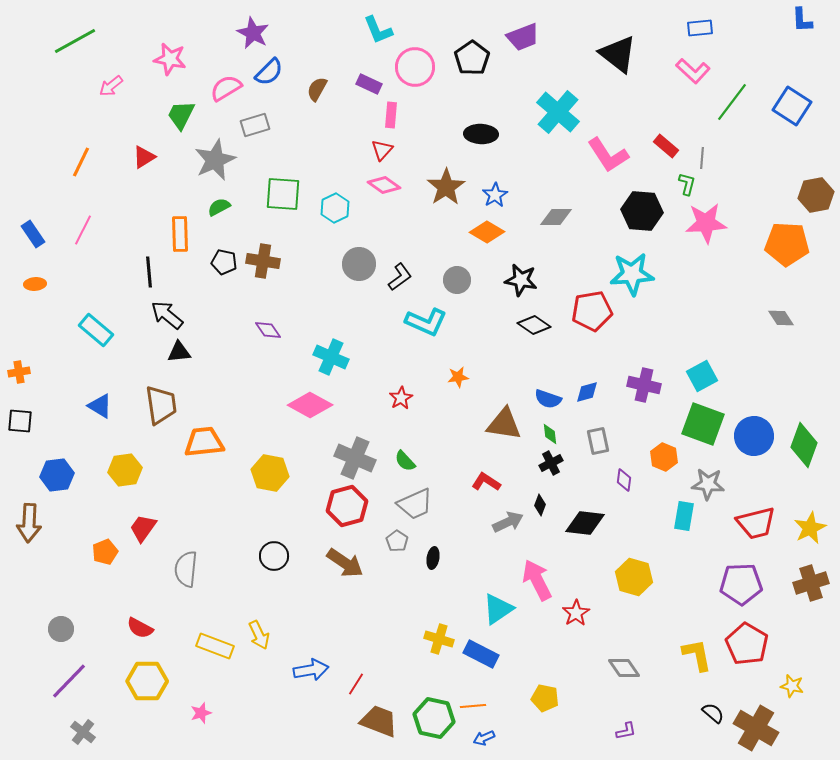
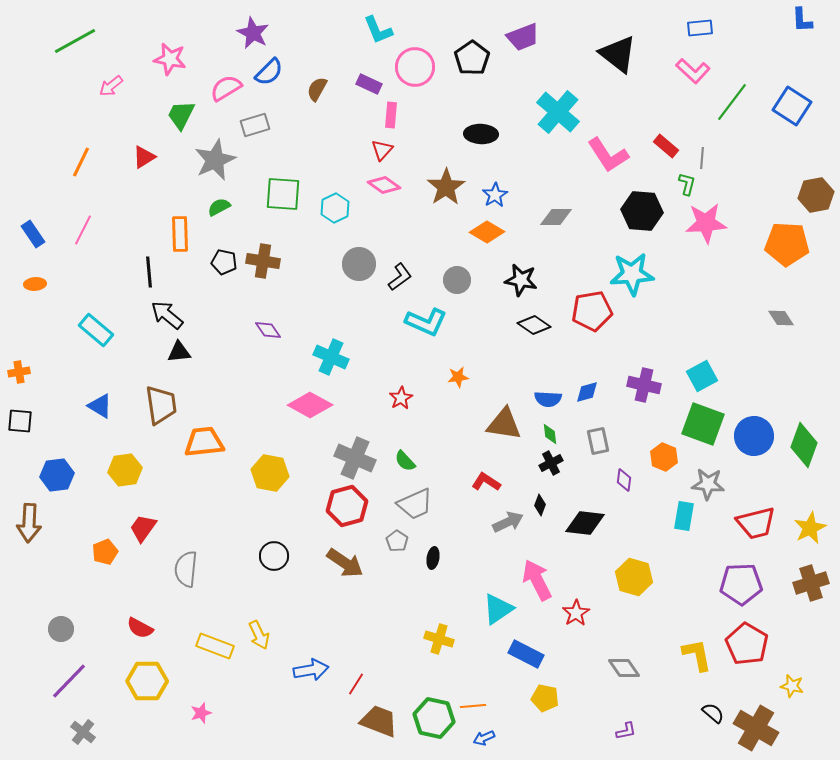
blue semicircle at (548, 399): rotated 16 degrees counterclockwise
blue rectangle at (481, 654): moved 45 px right
